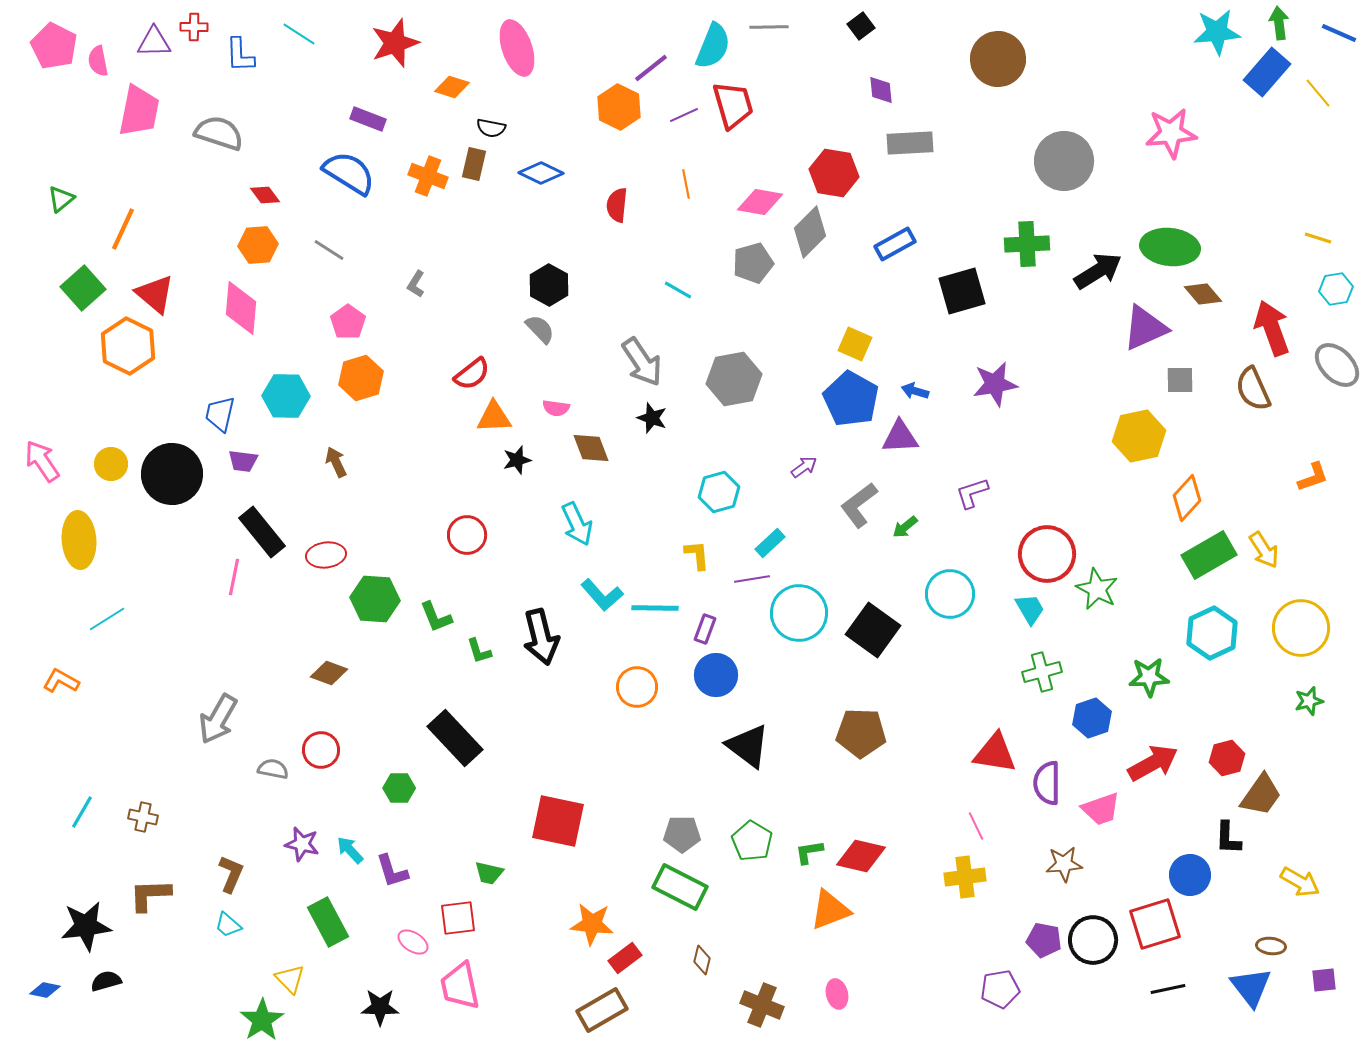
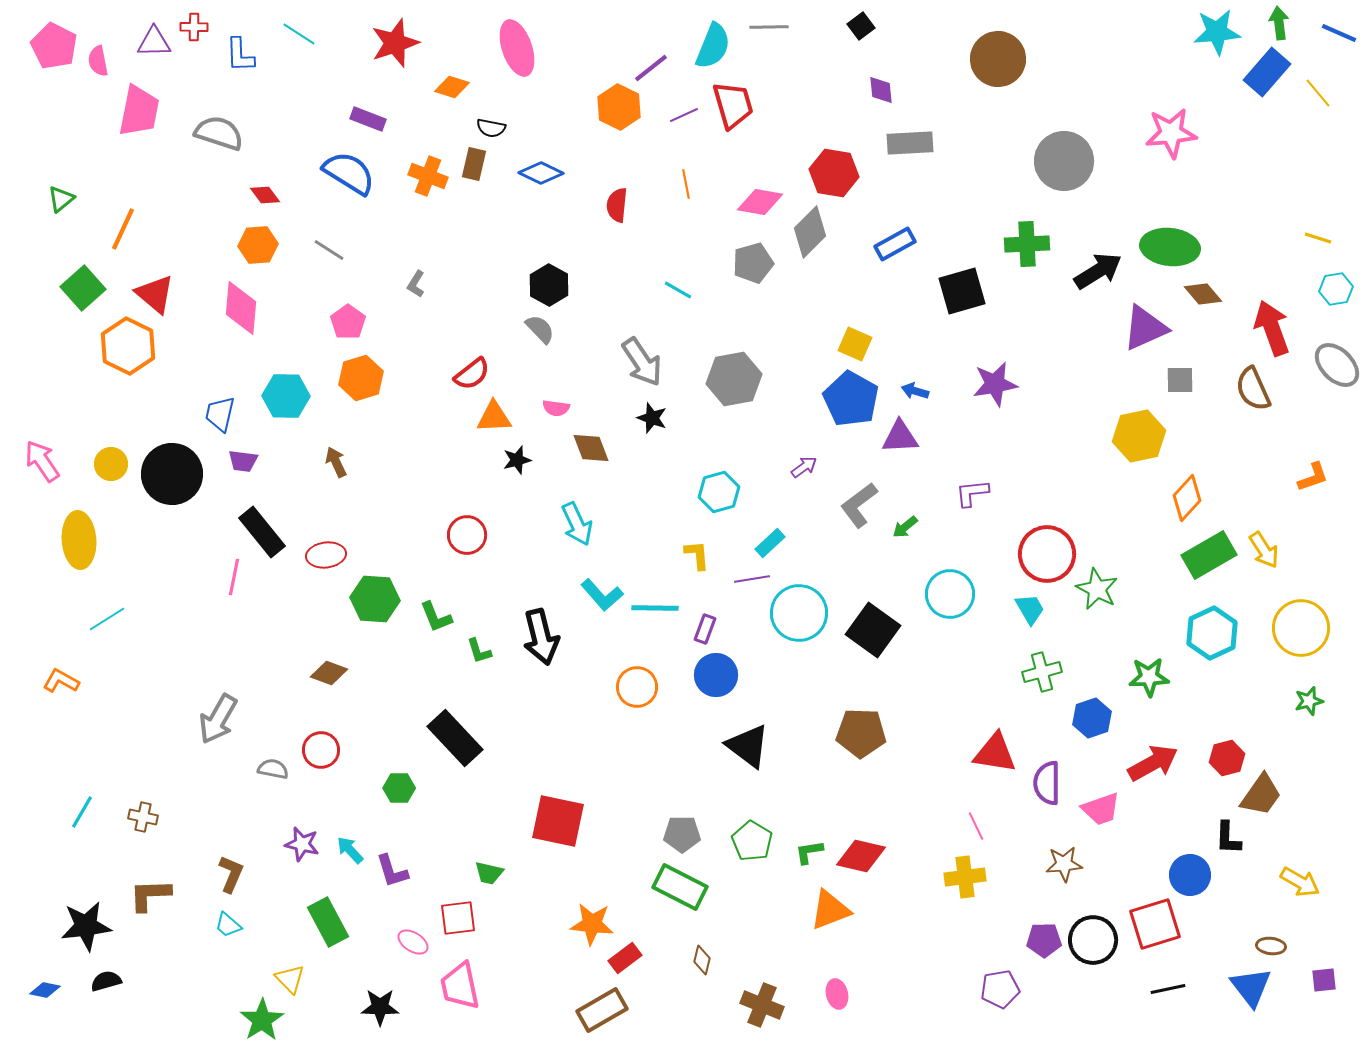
purple L-shape at (972, 493): rotated 12 degrees clockwise
purple pentagon at (1044, 940): rotated 12 degrees counterclockwise
